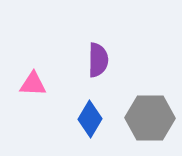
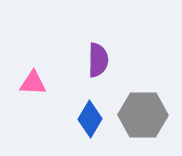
pink triangle: moved 1 px up
gray hexagon: moved 7 px left, 3 px up
